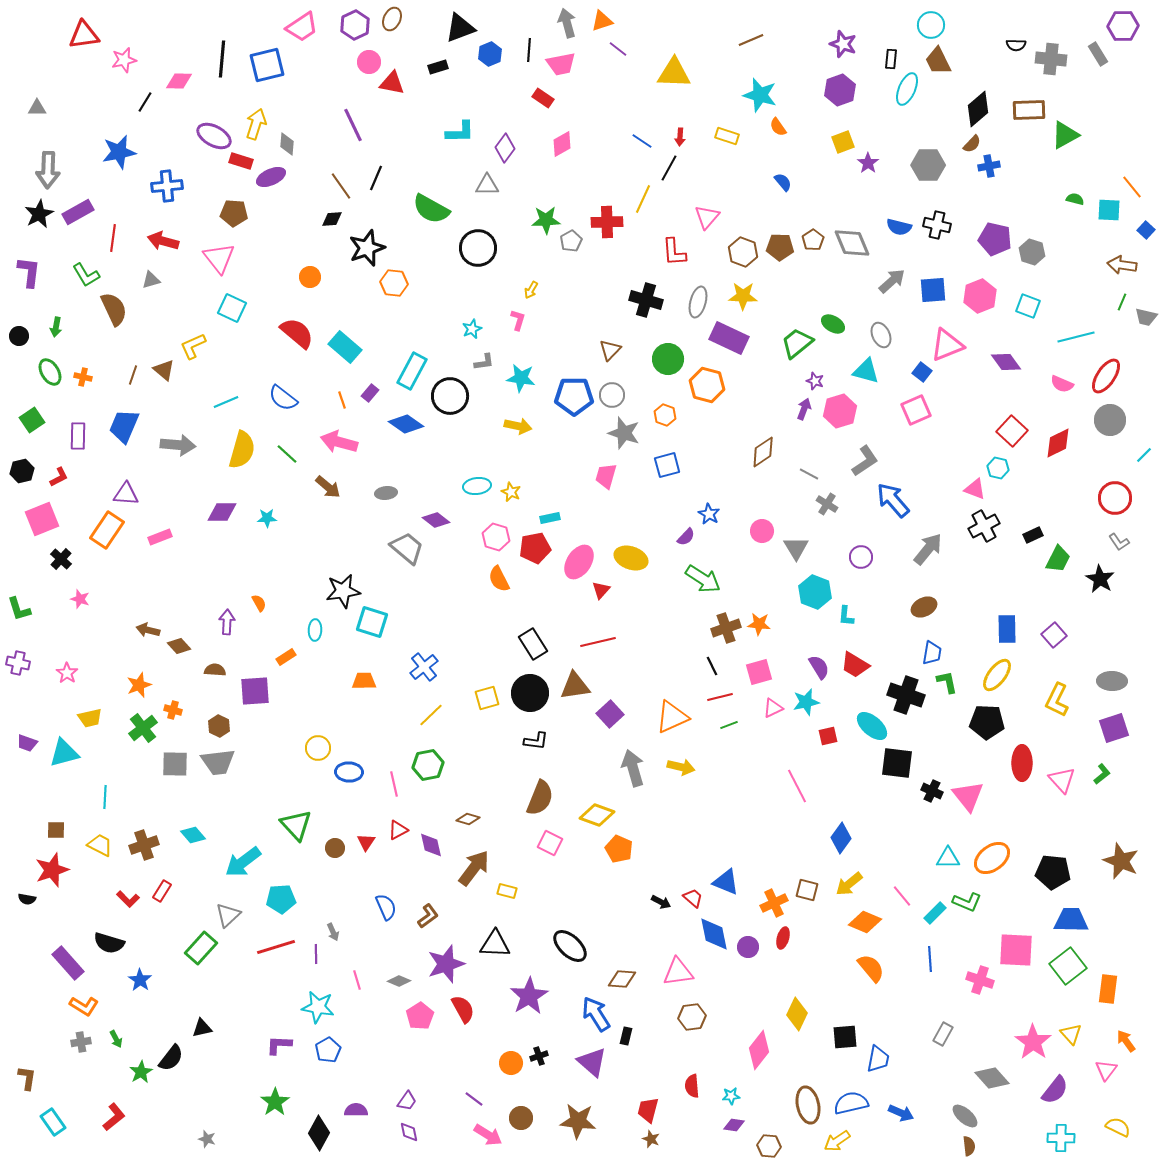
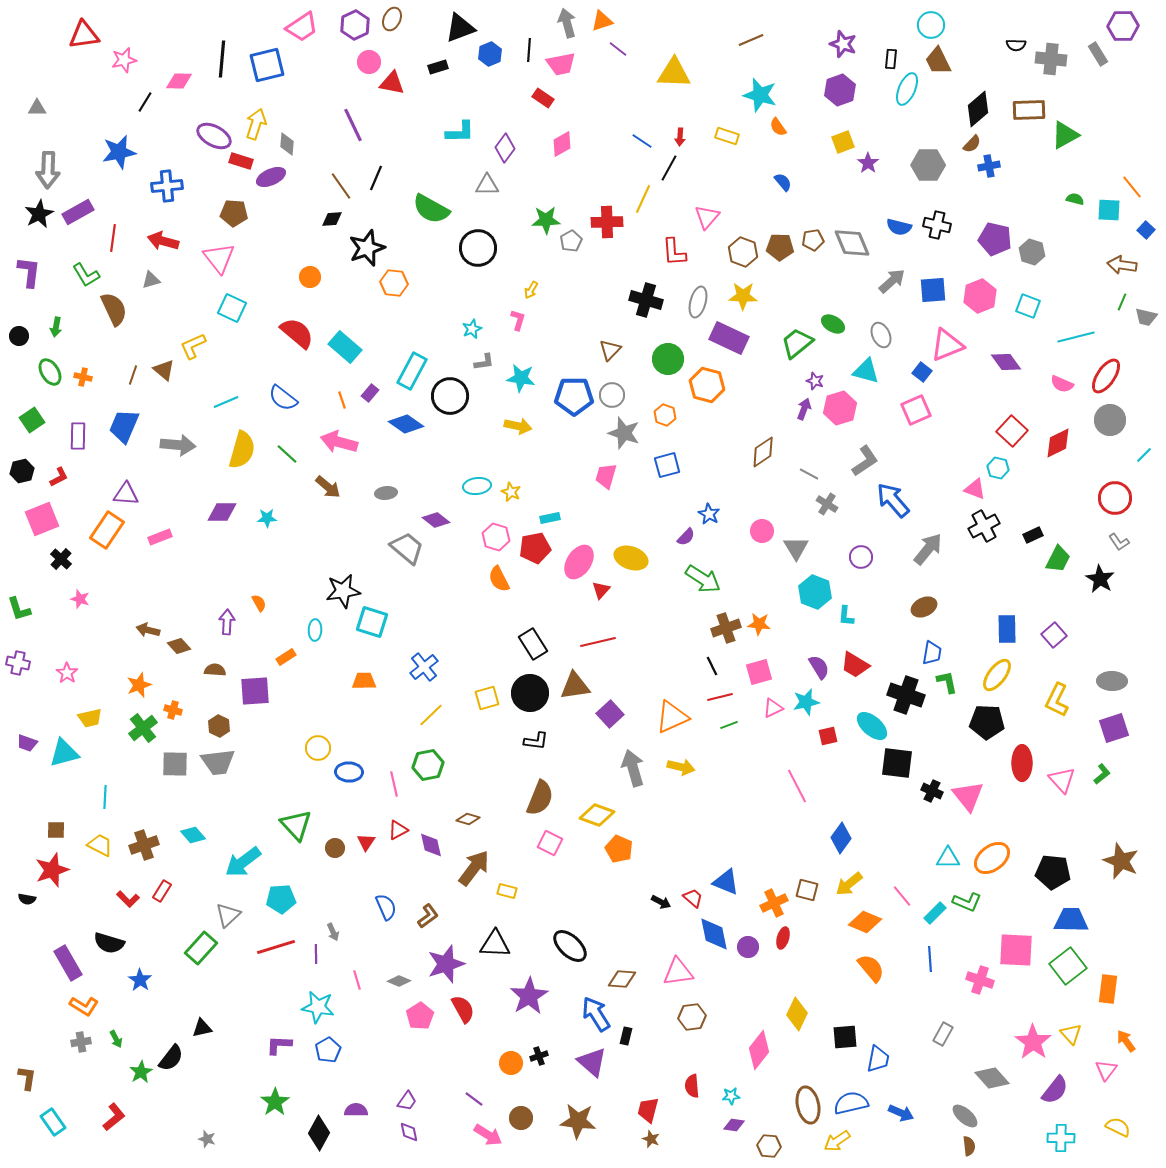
brown pentagon at (813, 240): rotated 25 degrees clockwise
pink hexagon at (840, 411): moved 3 px up
purple rectangle at (68, 963): rotated 12 degrees clockwise
